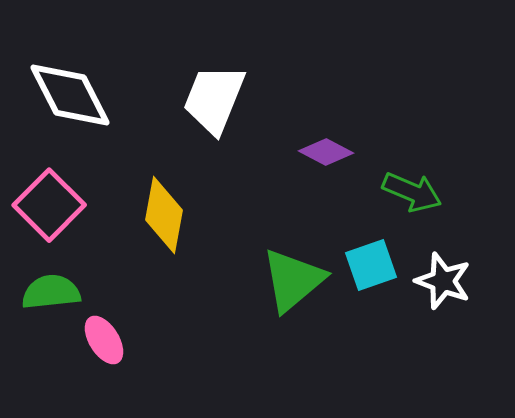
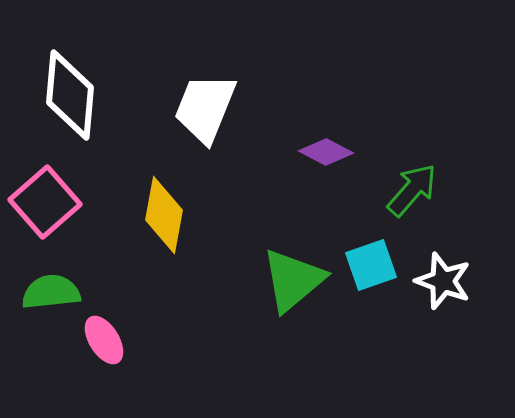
white diamond: rotated 32 degrees clockwise
white trapezoid: moved 9 px left, 9 px down
green arrow: moved 2 px up; rotated 72 degrees counterclockwise
pink square: moved 4 px left, 3 px up; rotated 4 degrees clockwise
